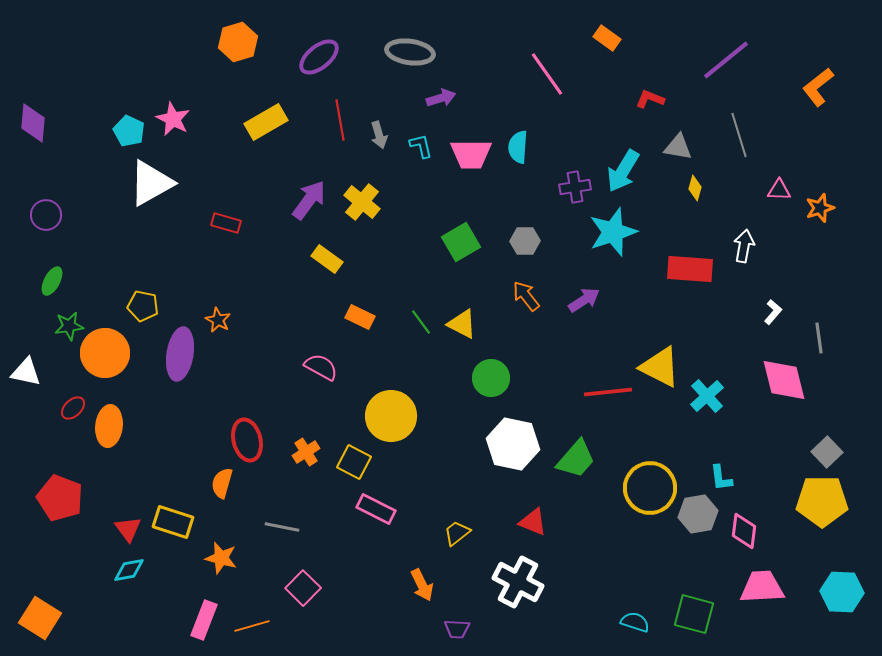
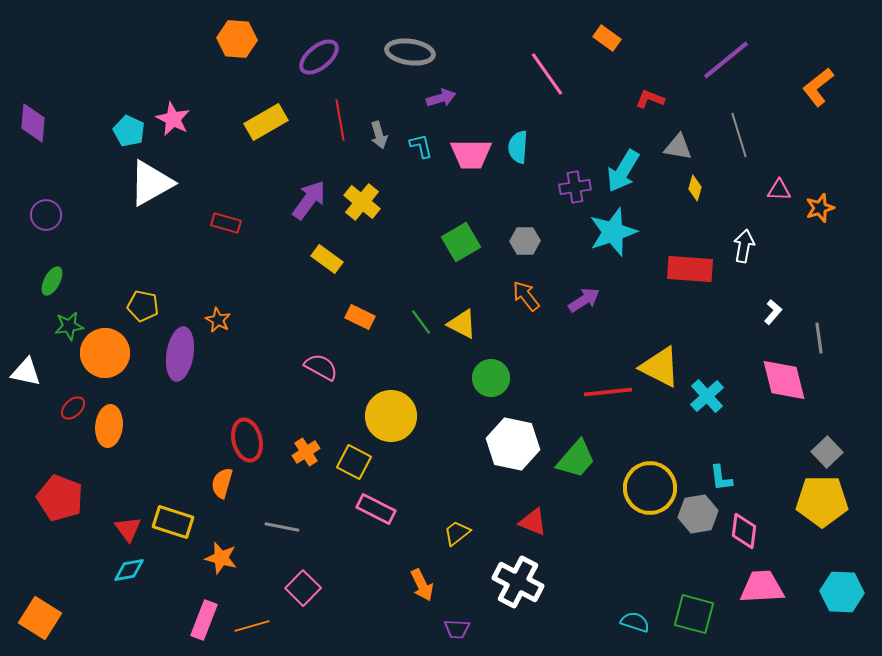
orange hexagon at (238, 42): moved 1 px left, 3 px up; rotated 21 degrees clockwise
